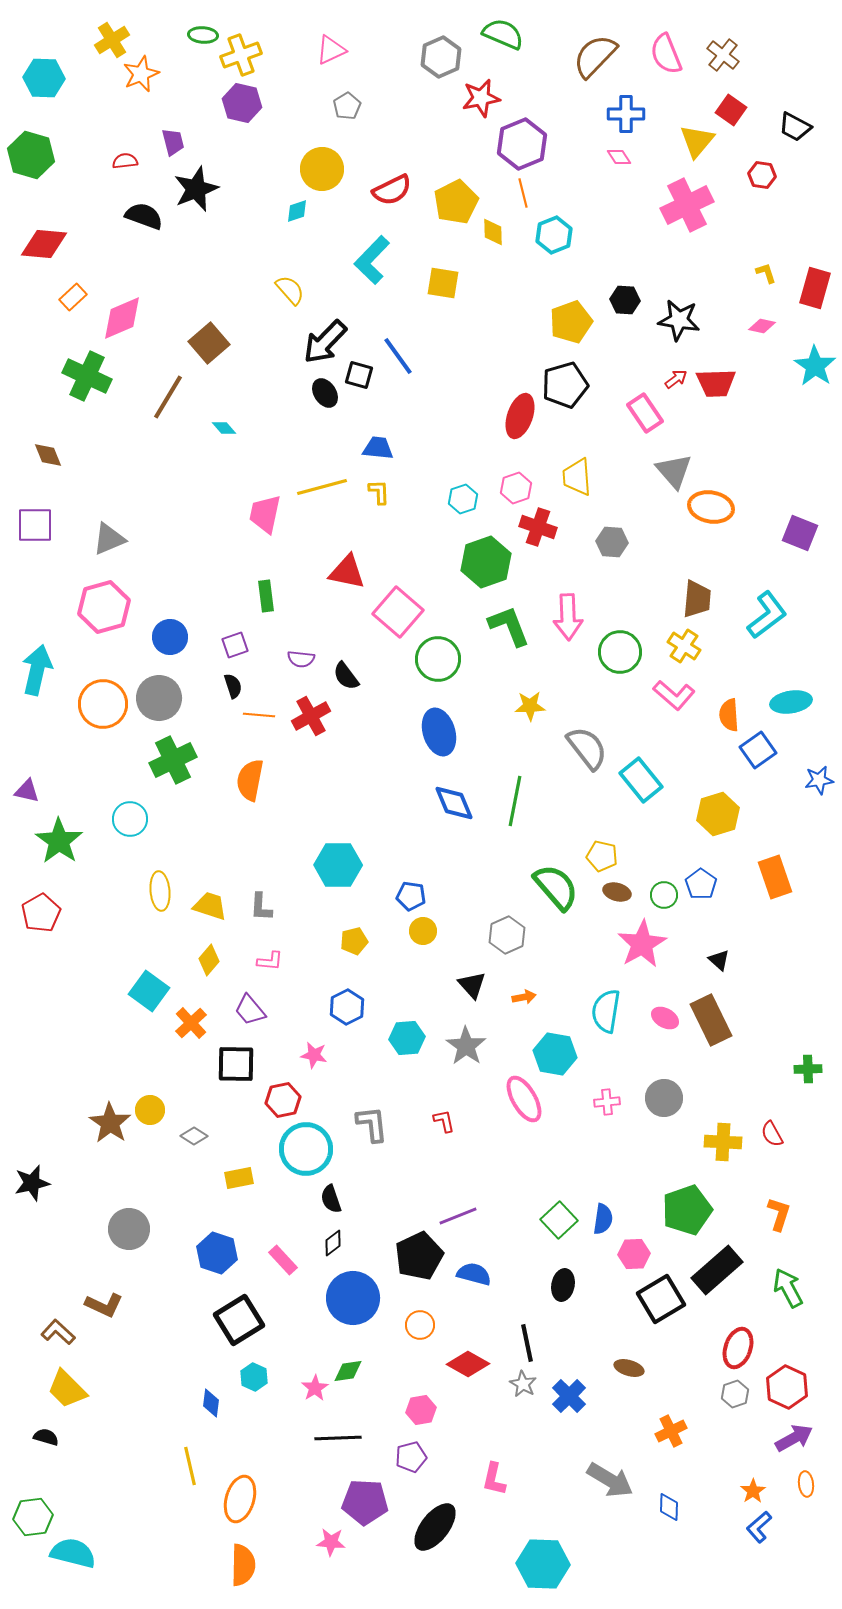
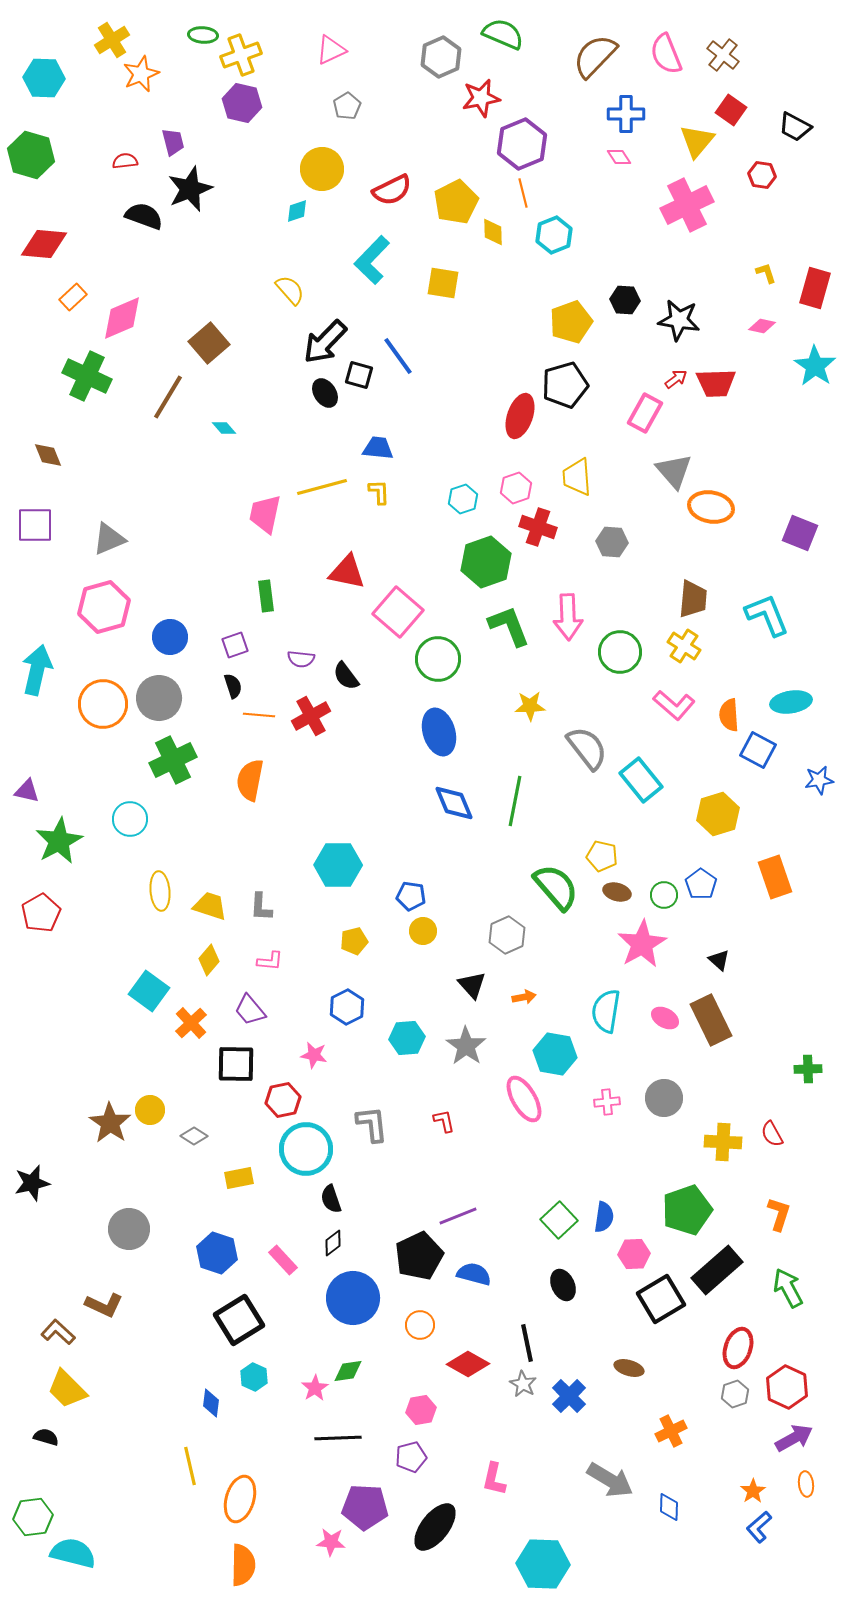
black star at (196, 189): moved 6 px left
pink rectangle at (645, 413): rotated 63 degrees clockwise
brown trapezoid at (697, 599): moved 4 px left
cyan L-shape at (767, 615): rotated 75 degrees counterclockwise
pink L-shape at (674, 695): moved 10 px down
blue square at (758, 750): rotated 27 degrees counterclockwise
green star at (59, 841): rotated 9 degrees clockwise
blue semicircle at (603, 1219): moved 1 px right, 2 px up
black ellipse at (563, 1285): rotated 36 degrees counterclockwise
purple pentagon at (365, 1502): moved 5 px down
